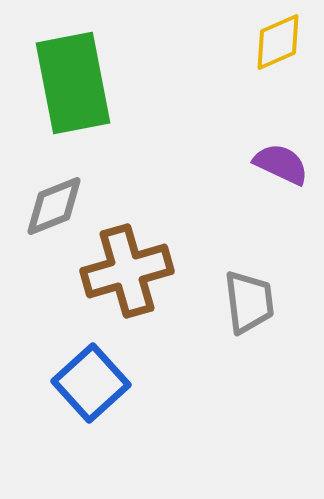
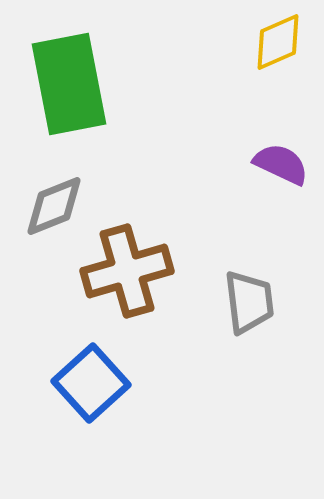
green rectangle: moved 4 px left, 1 px down
